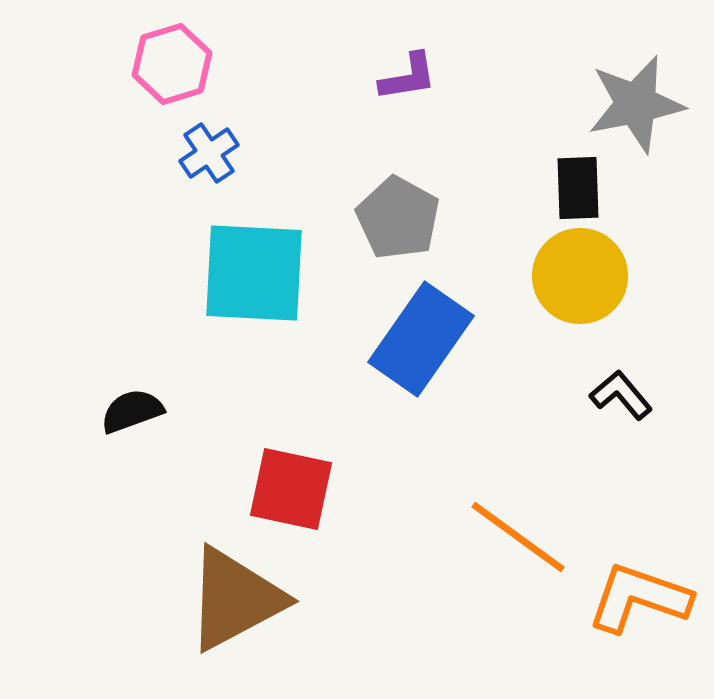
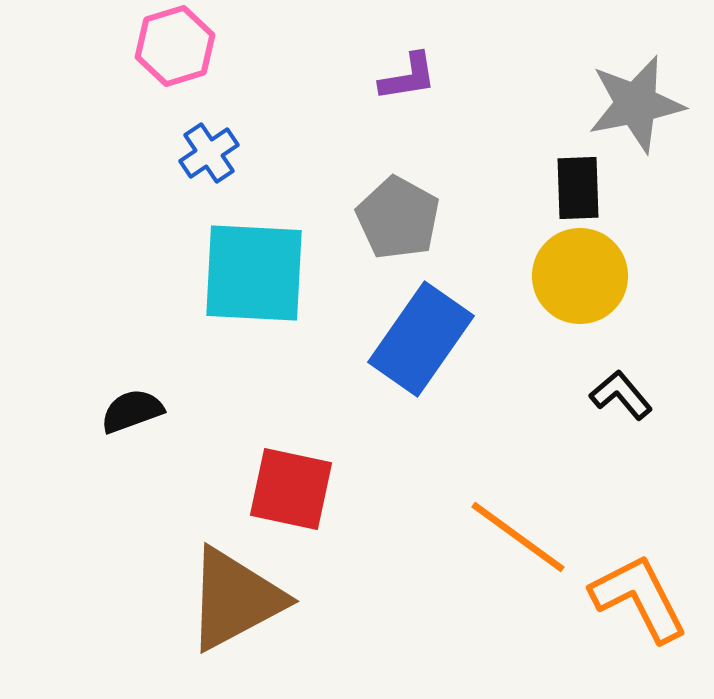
pink hexagon: moved 3 px right, 18 px up
orange L-shape: rotated 44 degrees clockwise
